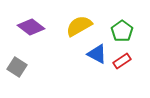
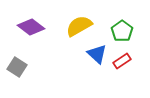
blue triangle: rotated 15 degrees clockwise
